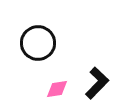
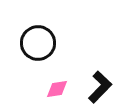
black L-shape: moved 3 px right, 4 px down
